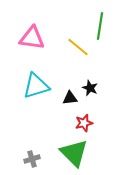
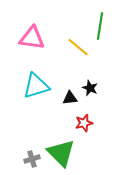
green triangle: moved 13 px left
